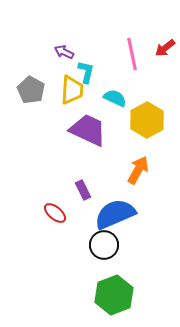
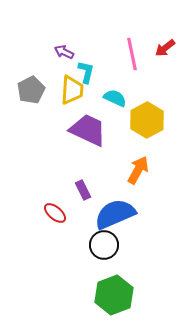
gray pentagon: rotated 16 degrees clockwise
